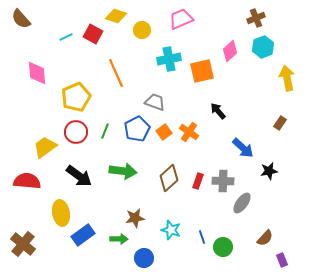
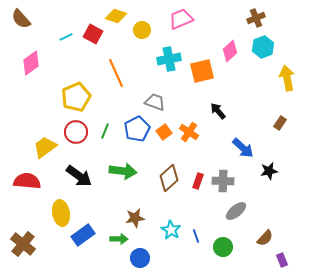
pink diamond at (37, 73): moved 6 px left, 10 px up; rotated 60 degrees clockwise
gray ellipse at (242, 203): moved 6 px left, 8 px down; rotated 15 degrees clockwise
cyan star at (171, 230): rotated 12 degrees clockwise
blue line at (202, 237): moved 6 px left, 1 px up
blue circle at (144, 258): moved 4 px left
